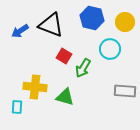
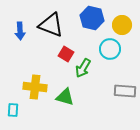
yellow circle: moved 3 px left, 3 px down
blue arrow: rotated 60 degrees counterclockwise
red square: moved 2 px right, 2 px up
cyan rectangle: moved 4 px left, 3 px down
